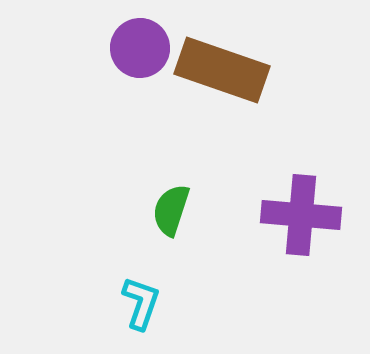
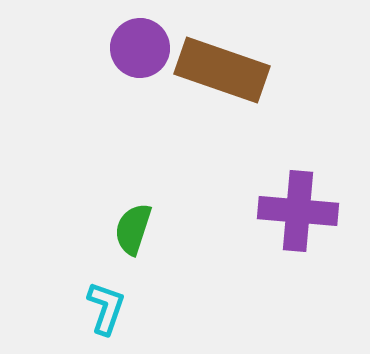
green semicircle: moved 38 px left, 19 px down
purple cross: moved 3 px left, 4 px up
cyan L-shape: moved 35 px left, 5 px down
